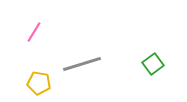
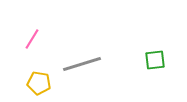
pink line: moved 2 px left, 7 px down
green square: moved 2 px right, 4 px up; rotated 30 degrees clockwise
